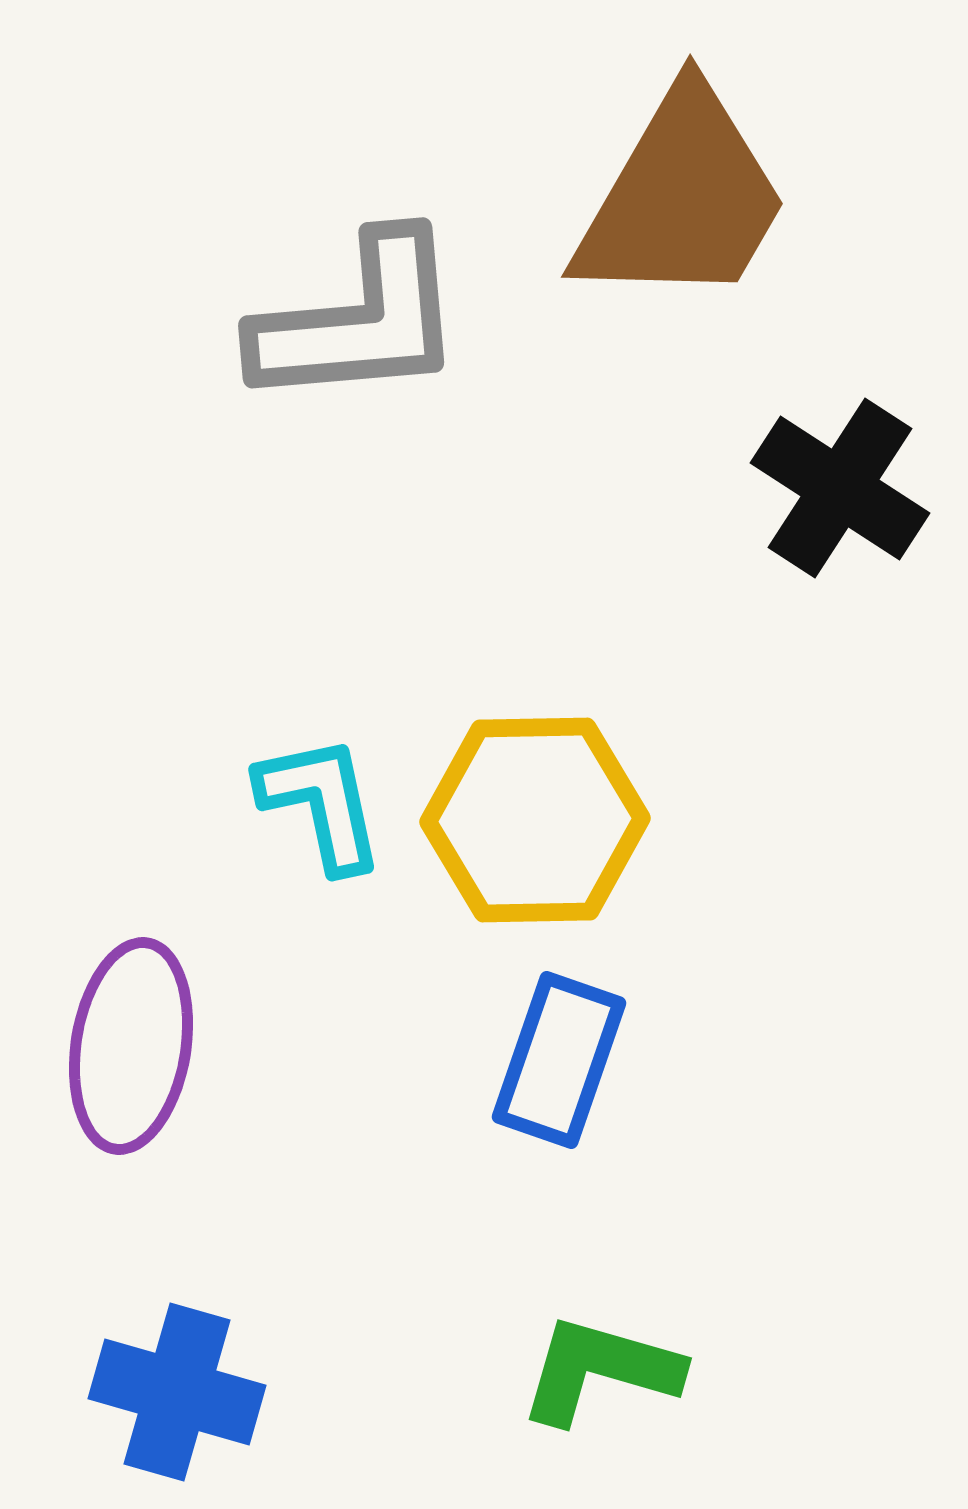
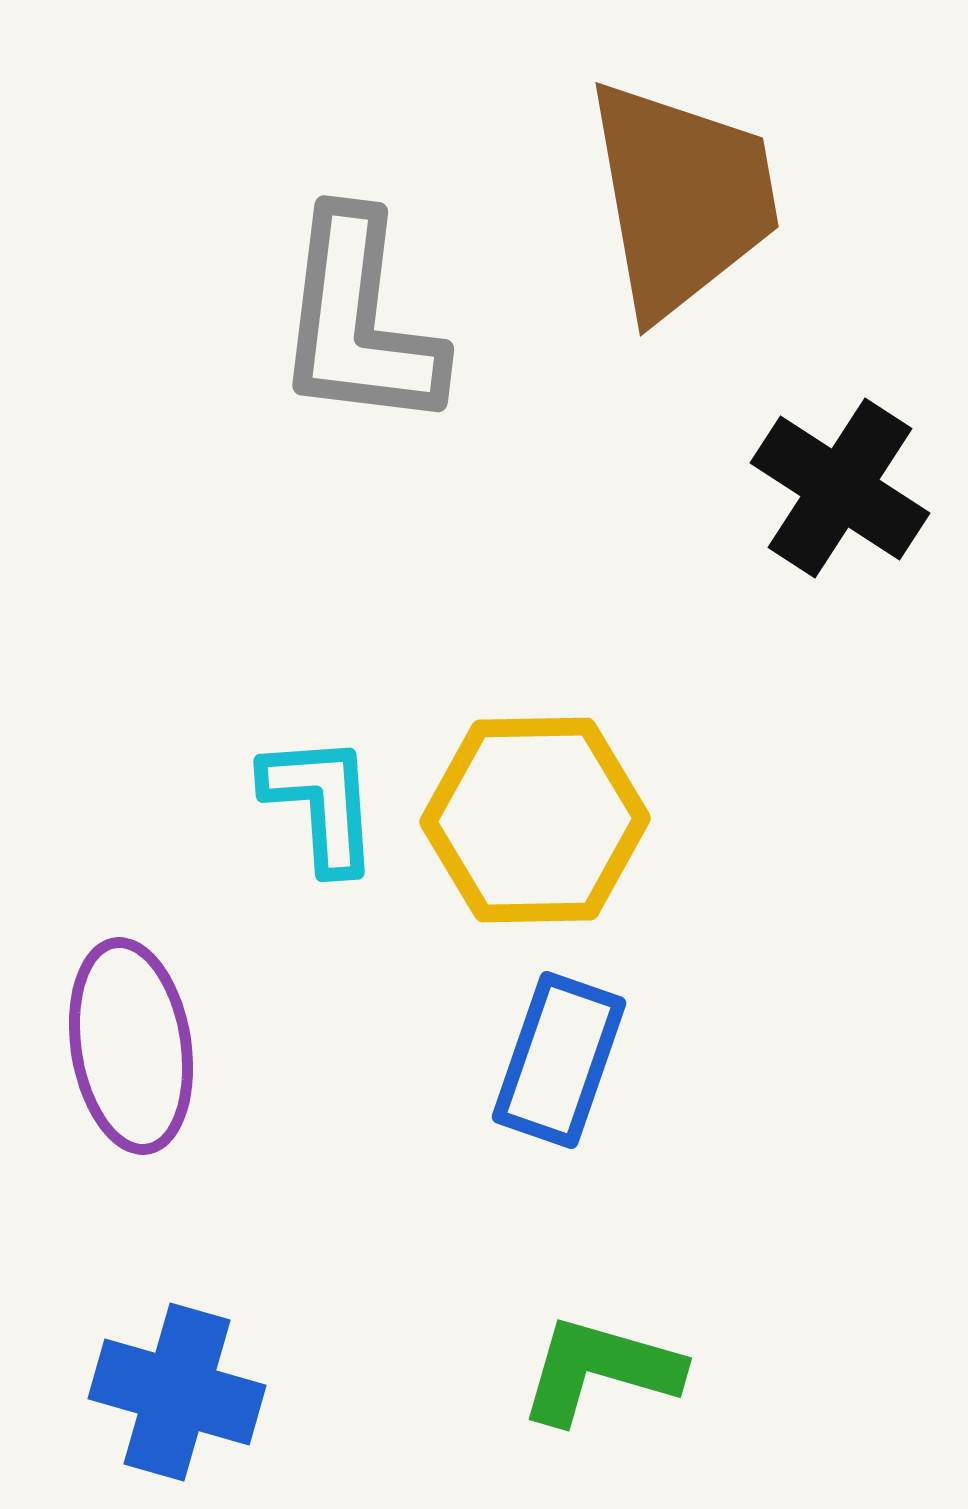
brown trapezoid: rotated 40 degrees counterclockwise
gray L-shape: rotated 102 degrees clockwise
cyan L-shape: rotated 8 degrees clockwise
purple ellipse: rotated 18 degrees counterclockwise
